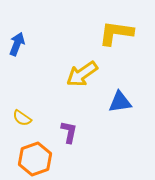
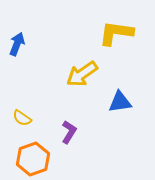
purple L-shape: rotated 20 degrees clockwise
orange hexagon: moved 2 px left
